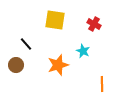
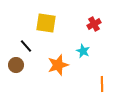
yellow square: moved 9 px left, 3 px down
red cross: rotated 32 degrees clockwise
black line: moved 2 px down
